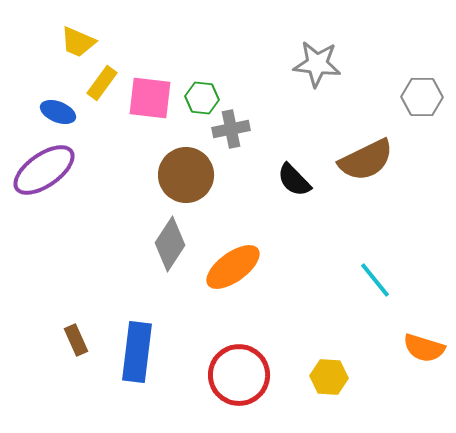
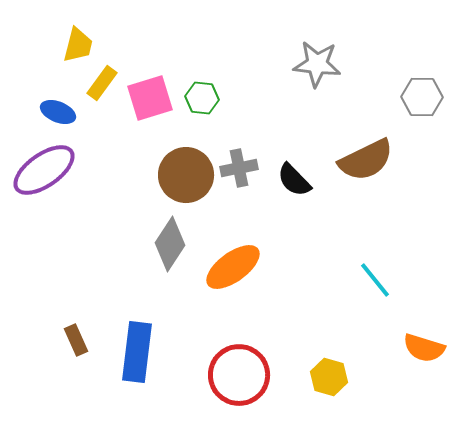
yellow trapezoid: moved 3 px down; rotated 99 degrees counterclockwise
pink square: rotated 24 degrees counterclockwise
gray cross: moved 8 px right, 39 px down
yellow hexagon: rotated 12 degrees clockwise
